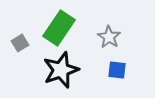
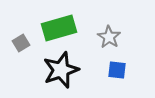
green rectangle: rotated 40 degrees clockwise
gray square: moved 1 px right
